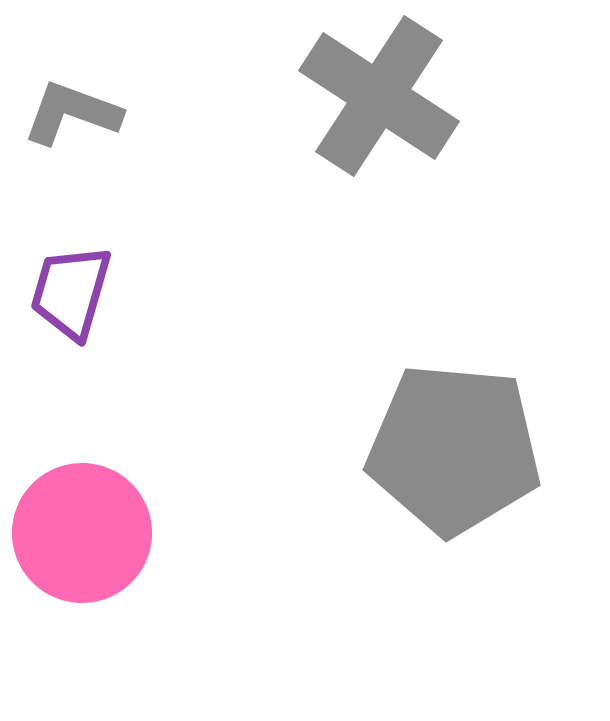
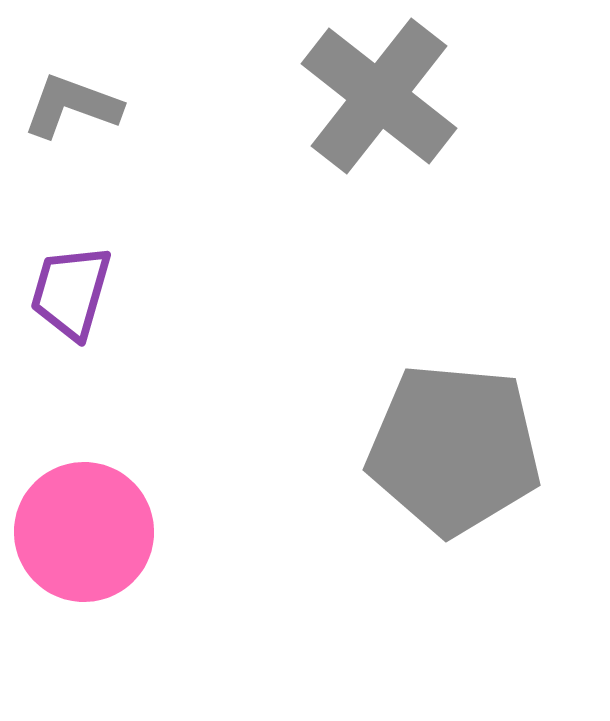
gray cross: rotated 5 degrees clockwise
gray L-shape: moved 7 px up
pink circle: moved 2 px right, 1 px up
